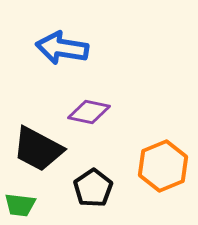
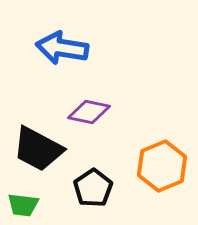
orange hexagon: moved 1 px left
green trapezoid: moved 3 px right
